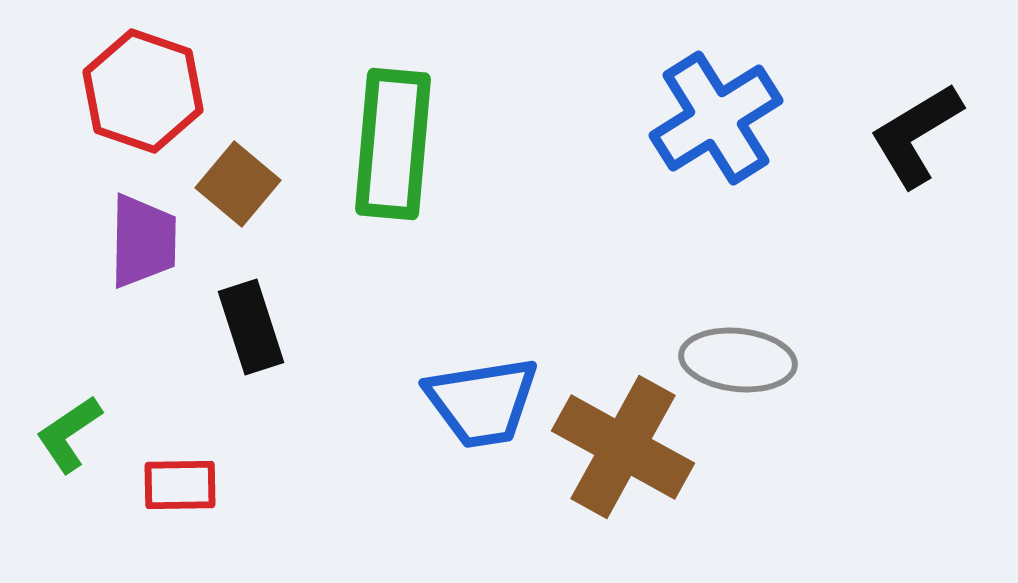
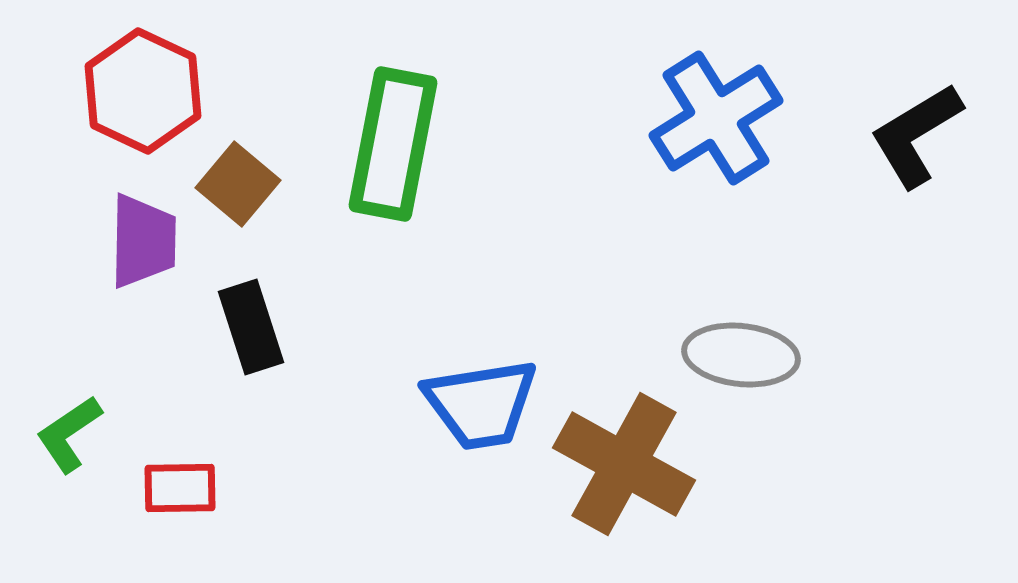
red hexagon: rotated 6 degrees clockwise
green rectangle: rotated 6 degrees clockwise
gray ellipse: moved 3 px right, 5 px up
blue trapezoid: moved 1 px left, 2 px down
brown cross: moved 1 px right, 17 px down
red rectangle: moved 3 px down
